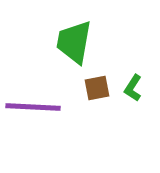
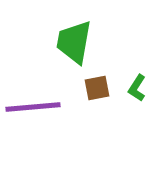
green L-shape: moved 4 px right
purple line: rotated 8 degrees counterclockwise
